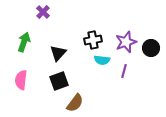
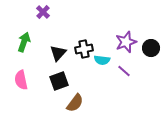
black cross: moved 9 px left, 9 px down
purple line: rotated 64 degrees counterclockwise
pink semicircle: rotated 18 degrees counterclockwise
